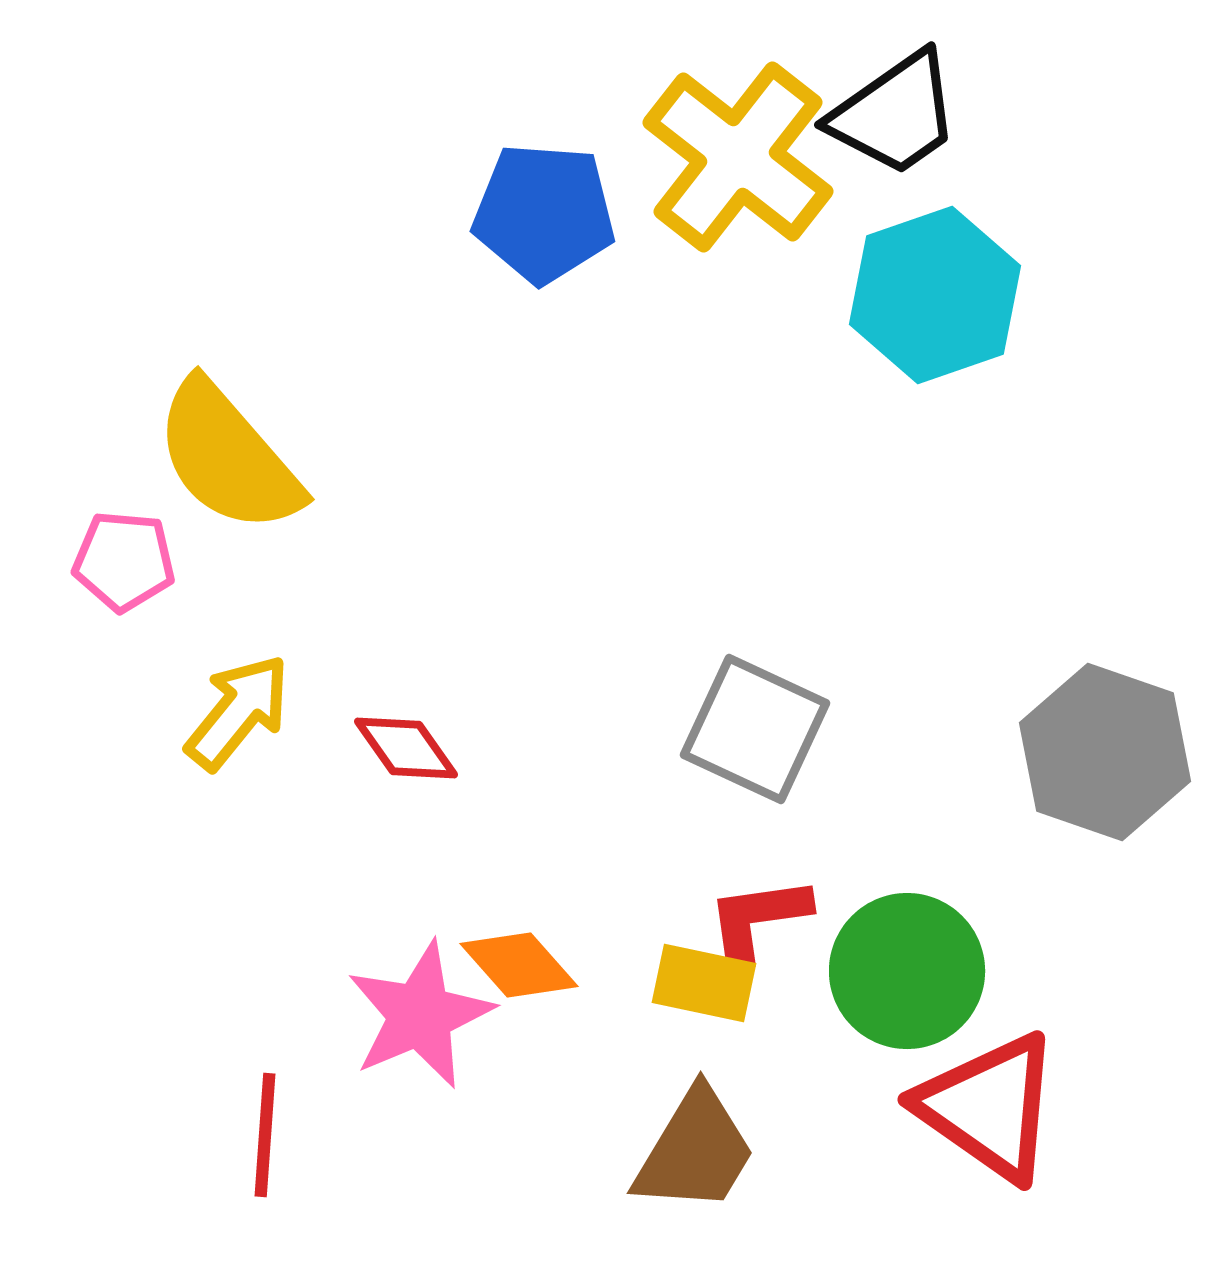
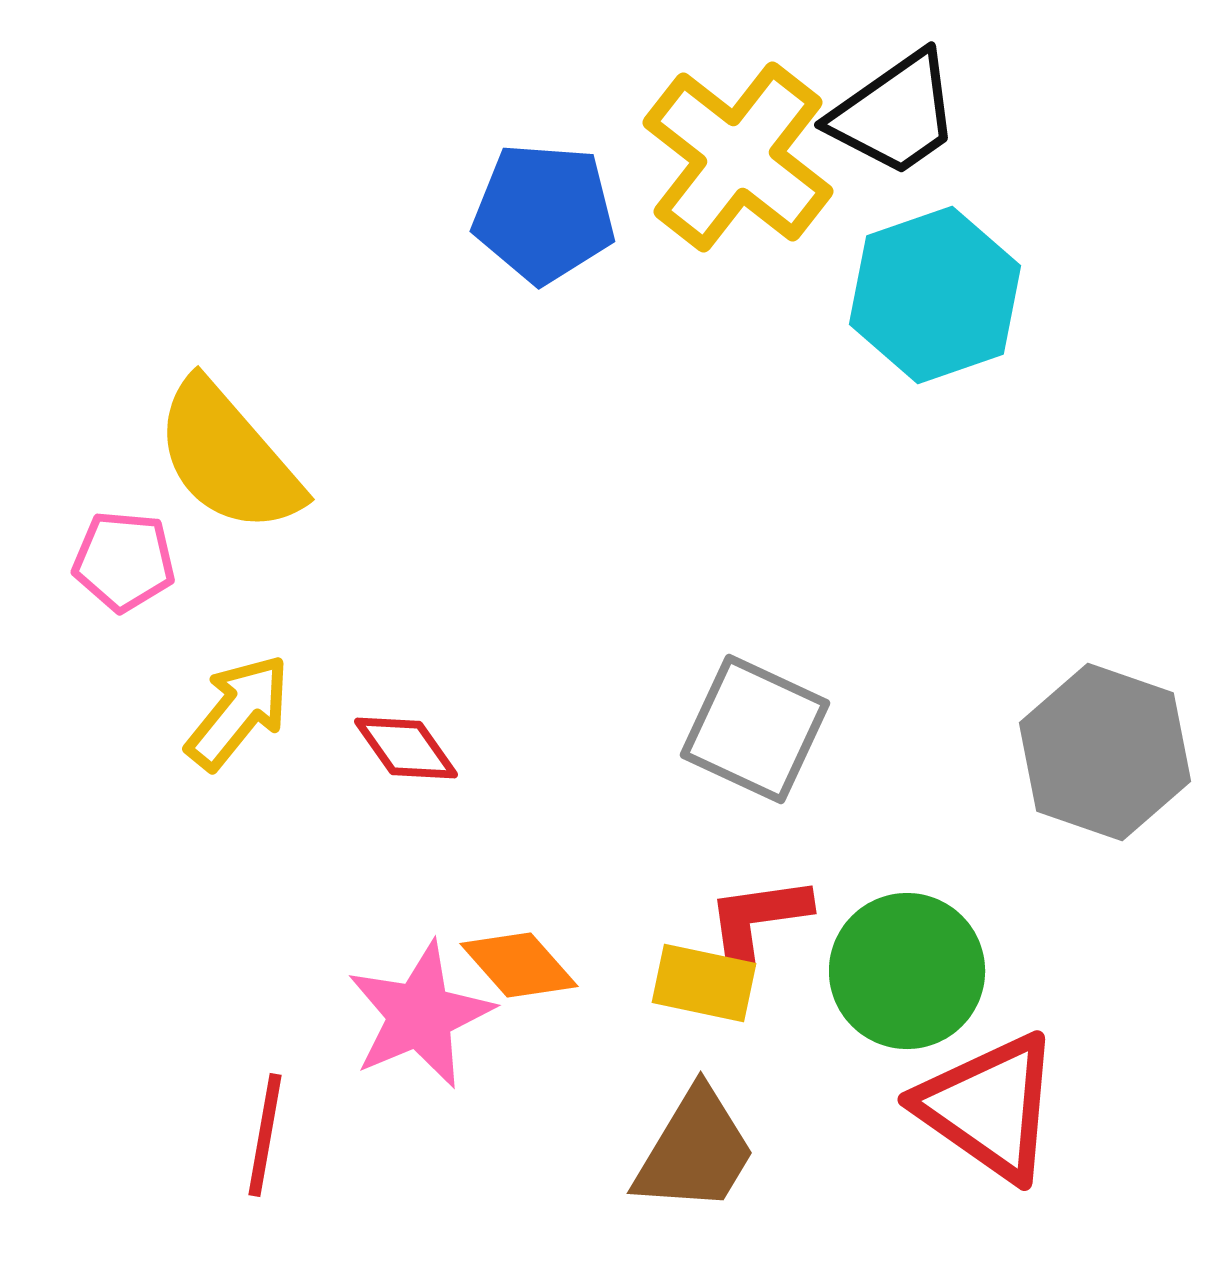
red line: rotated 6 degrees clockwise
